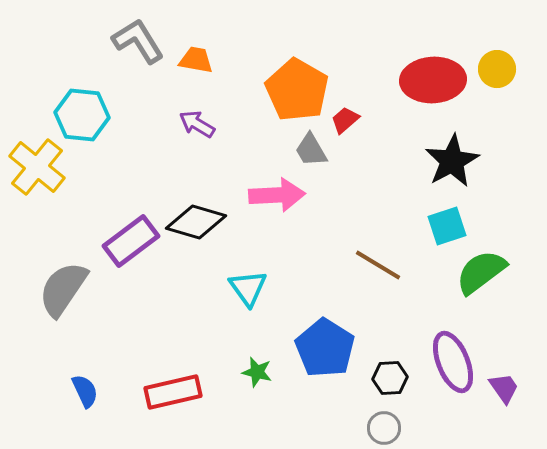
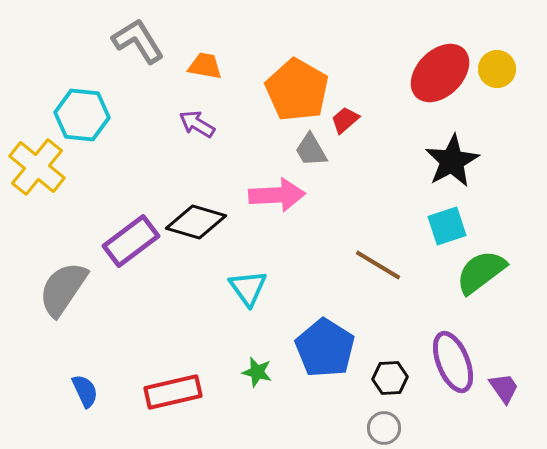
orange trapezoid: moved 9 px right, 6 px down
red ellipse: moved 7 px right, 7 px up; rotated 42 degrees counterclockwise
